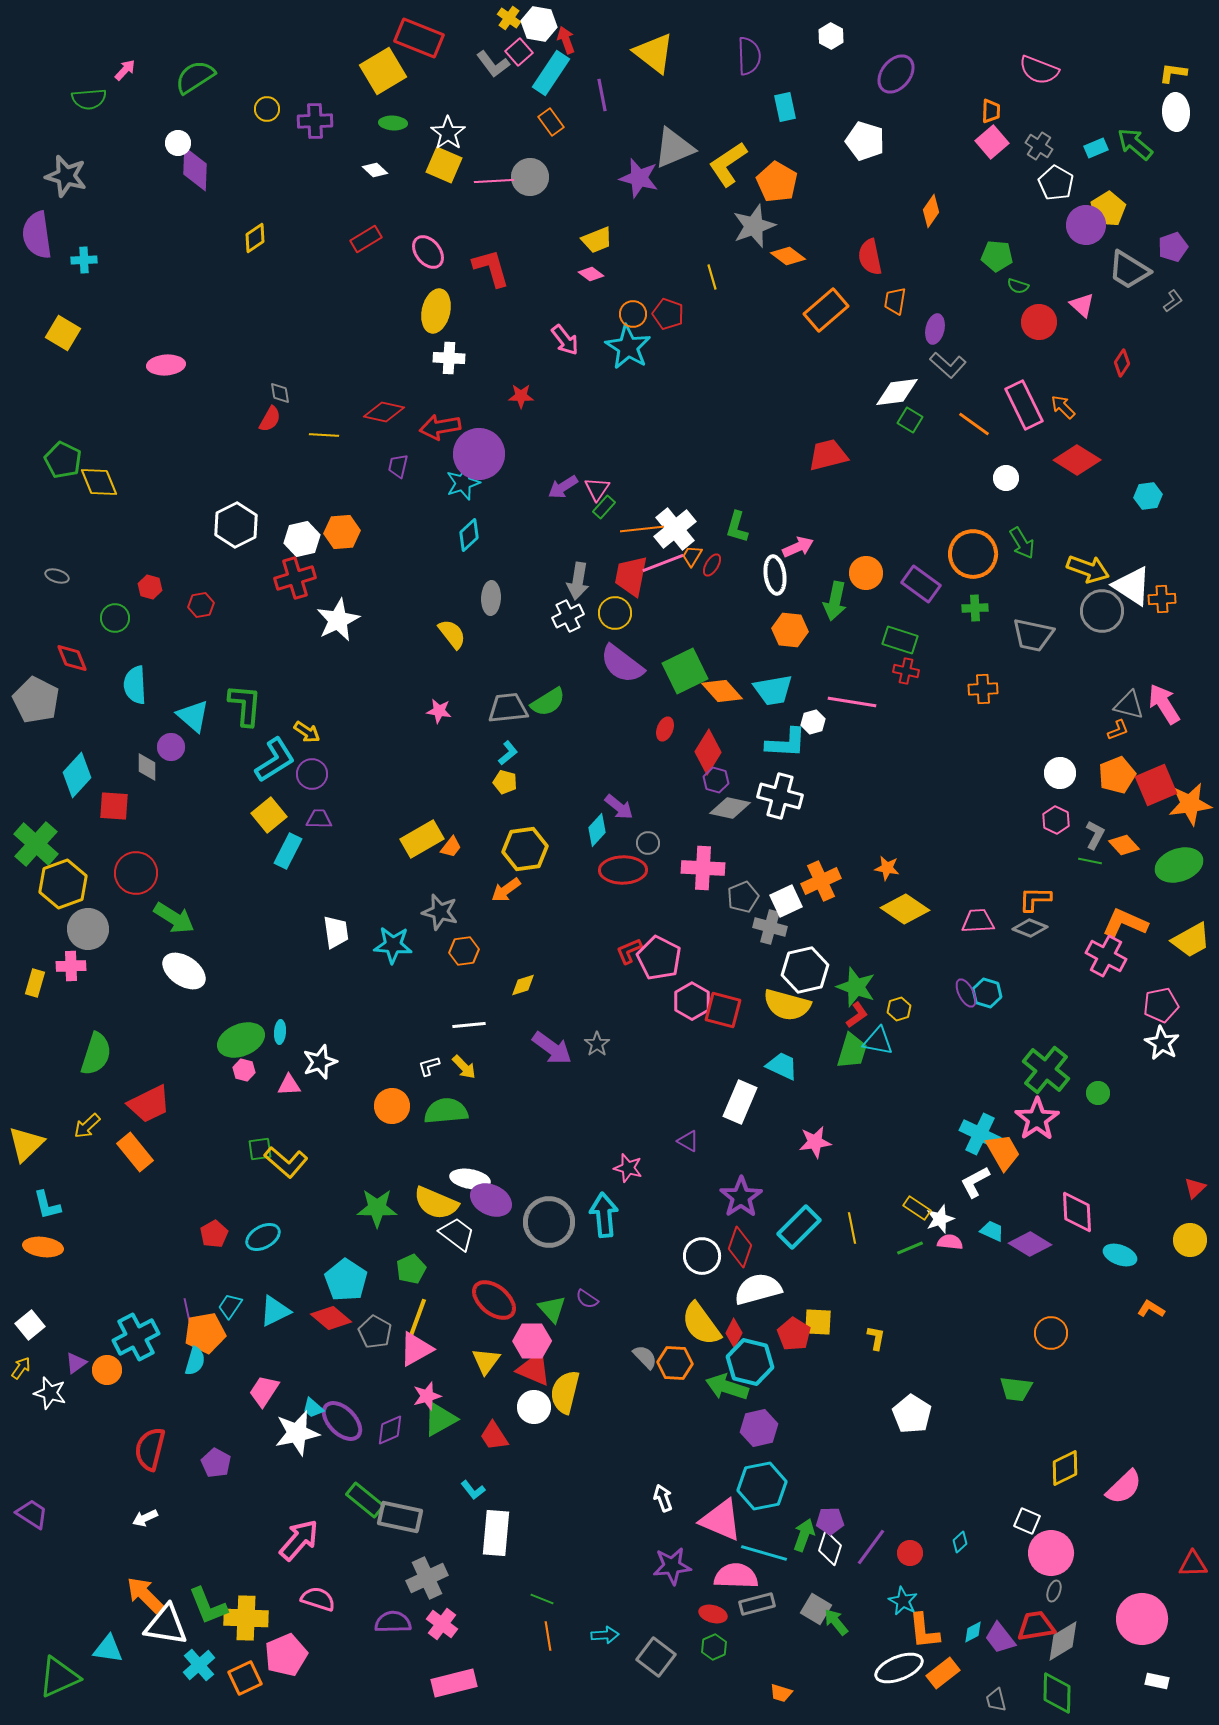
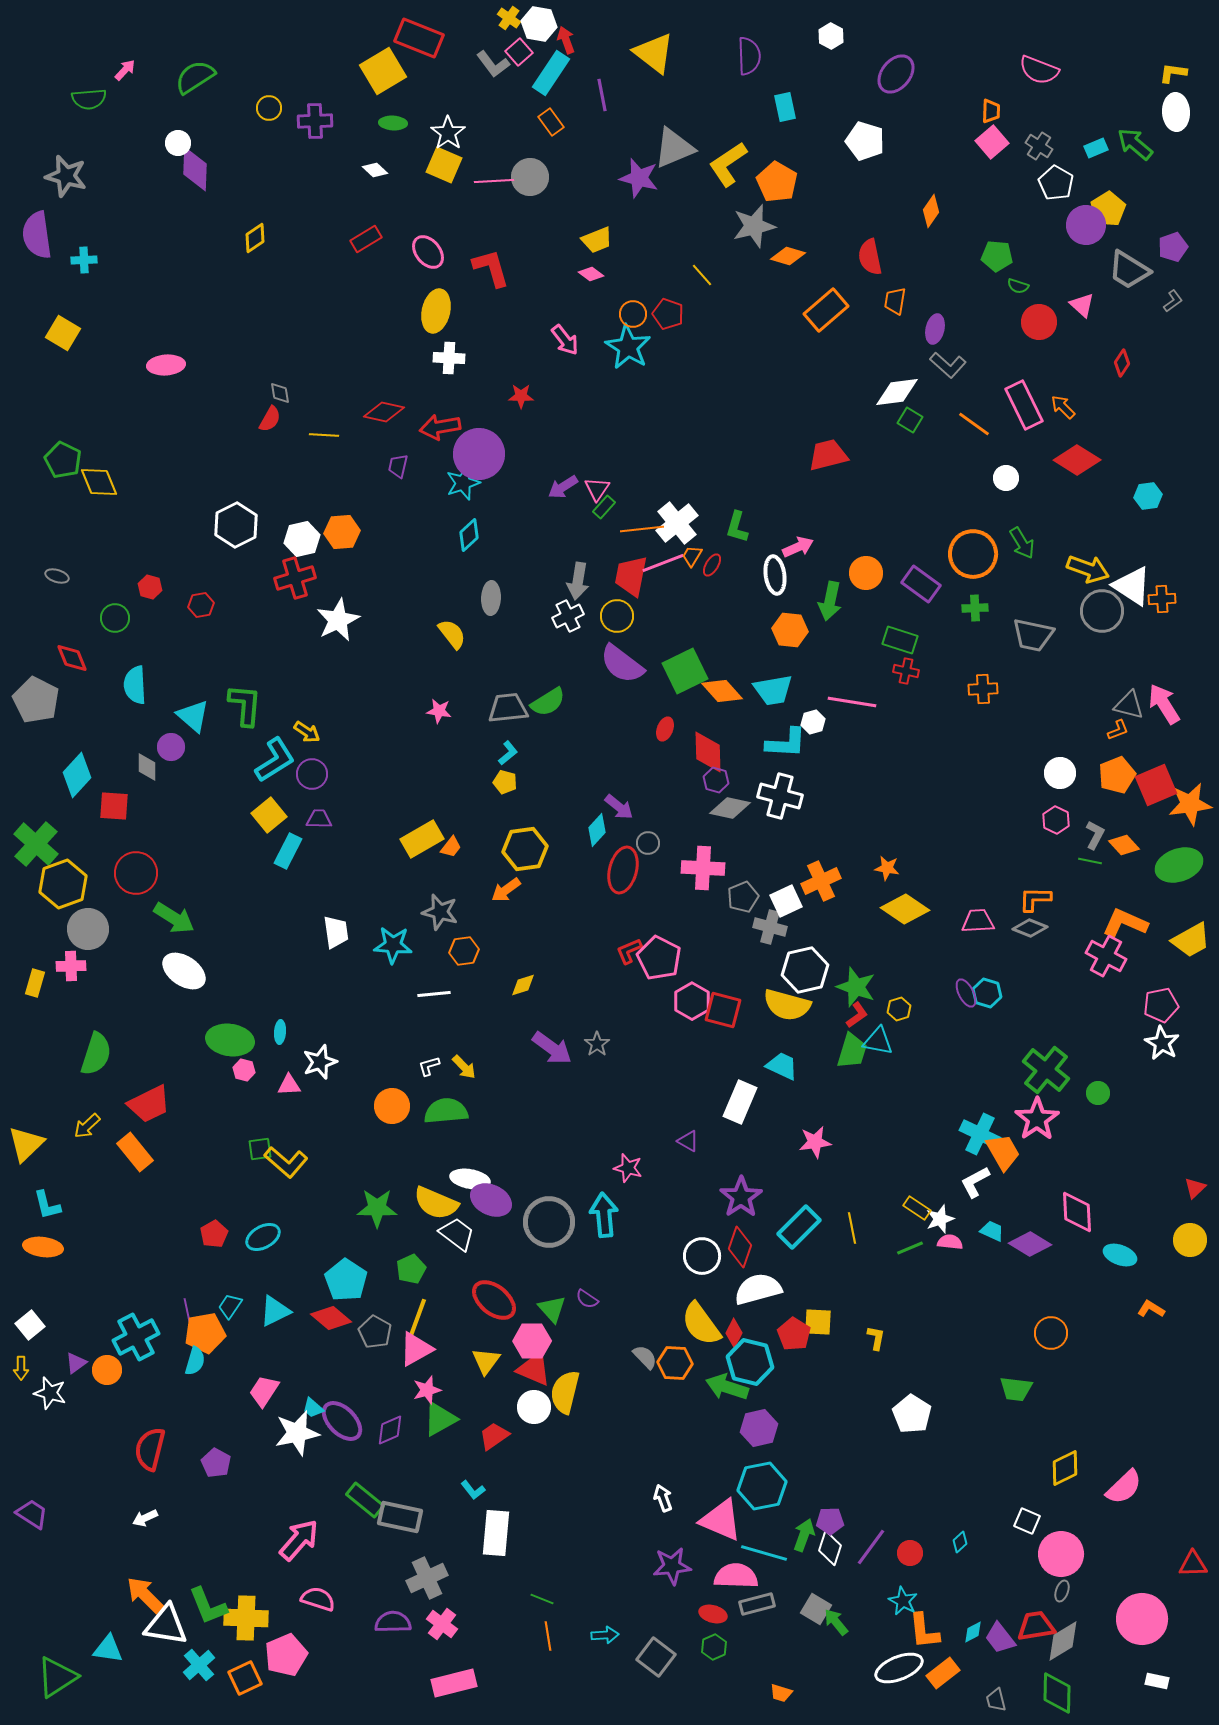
yellow circle at (267, 109): moved 2 px right, 1 px up
gray star at (754, 226): rotated 6 degrees clockwise
orange diamond at (788, 256): rotated 20 degrees counterclockwise
yellow line at (712, 277): moved 10 px left, 2 px up; rotated 25 degrees counterclockwise
white cross at (675, 529): moved 2 px right, 6 px up
green arrow at (835, 601): moved 5 px left
yellow circle at (615, 613): moved 2 px right, 3 px down
red diamond at (708, 752): rotated 33 degrees counterclockwise
red ellipse at (623, 870): rotated 75 degrees counterclockwise
white line at (469, 1025): moved 35 px left, 31 px up
green ellipse at (241, 1040): moved 11 px left; rotated 30 degrees clockwise
yellow arrow at (21, 1368): rotated 145 degrees clockwise
pink star at (427, 1396): moved 6 px up
red trapezoid at (494, 1436): rotated 88 degrees clockwise
pink circle at (1051, 1553): moved 10 px right, 1 px down
gray ellipse at (1054, 1591): moved 8 px right
green triangle at (59, 1677): moved 2 px left; rotated 9 degrees counterclockwise
